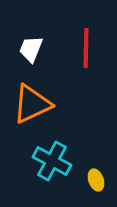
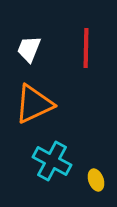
white trapezoid: moved 2 px left
orange triangle: moved 2 px right
